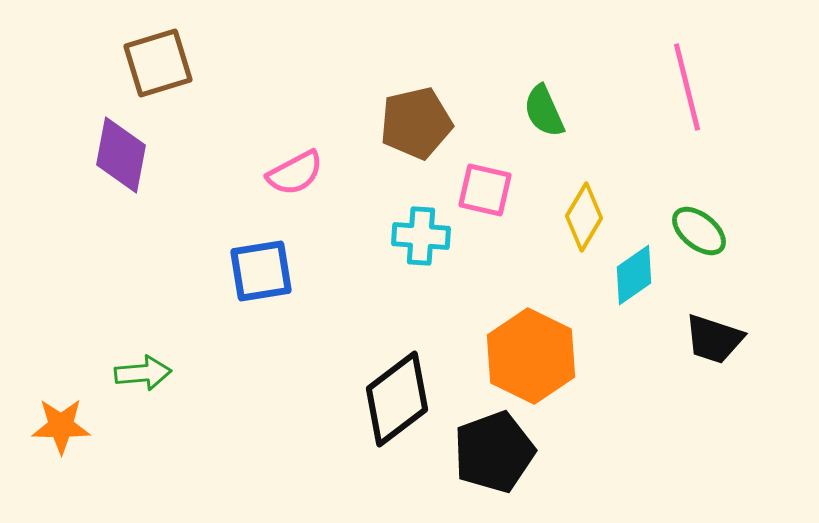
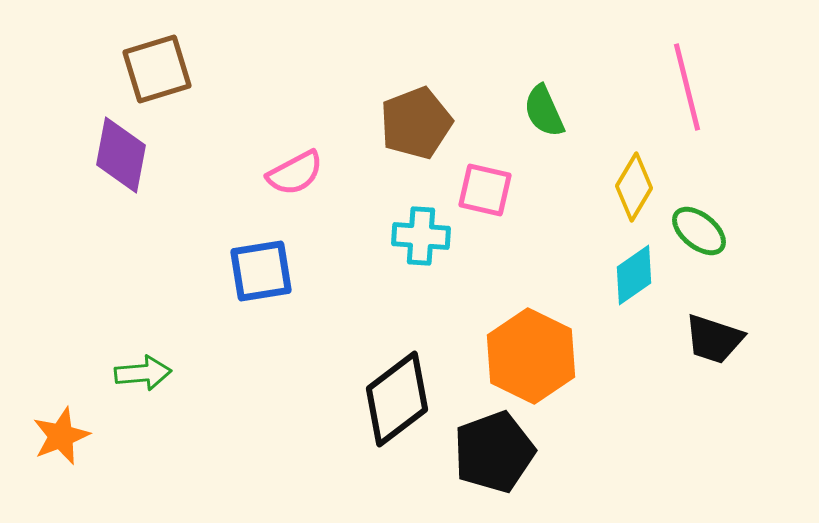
brown square: moved 1 px left, 6 px down
brown pentagon: rotated 8 degrees counterclockwise
yellow diamond: moved 50 px right, 30 px up
orange star: moved 10 px down; rotated 22 degrees counterclockwise
